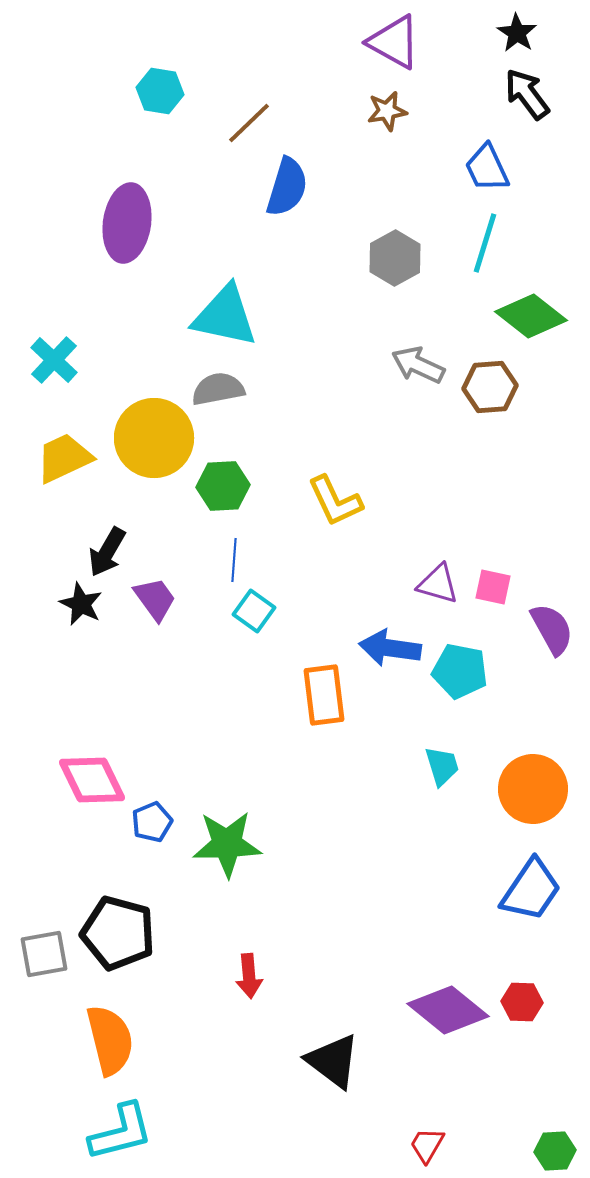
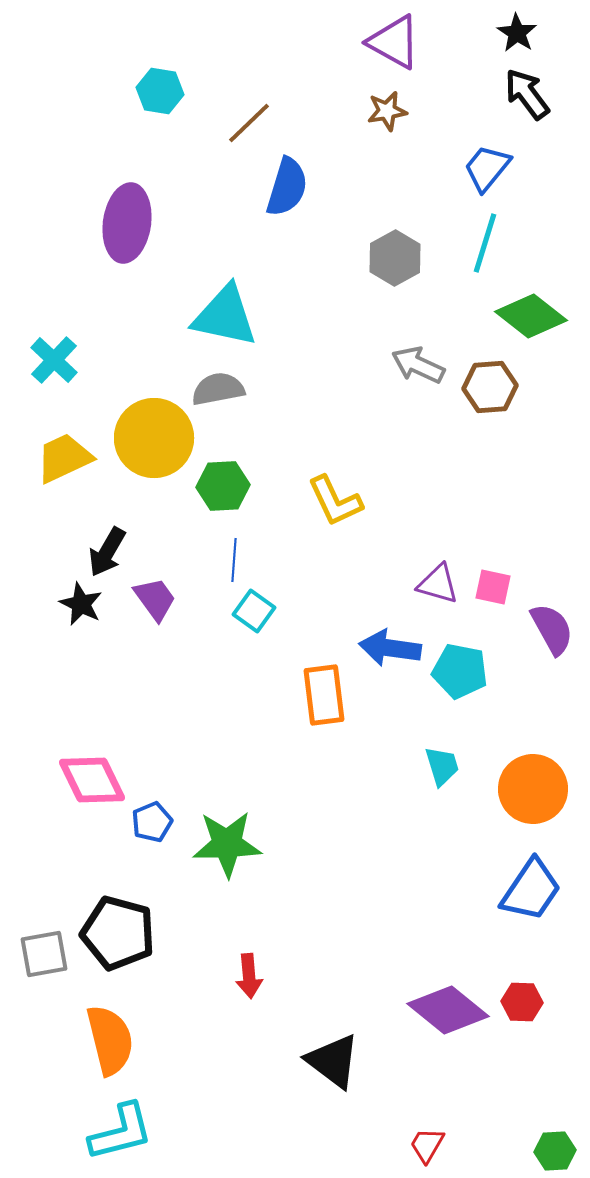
blue trapezoid at (487, 168): rotated 64 degrees clockwise
